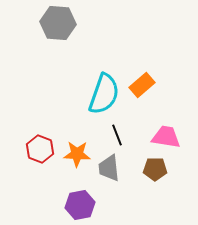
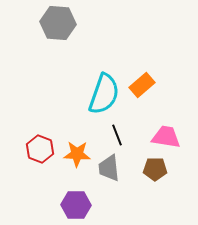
purple hexagon: moved 4 px left; rotated 12 degrees clockwise
